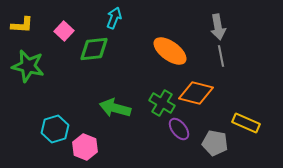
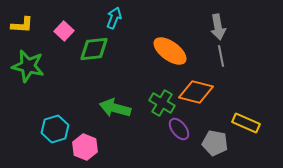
orange diamond: moved 1 px up
